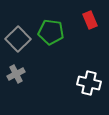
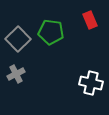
white cross: moved 2 px right
